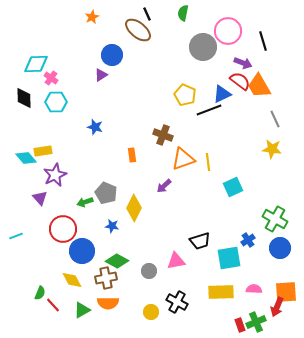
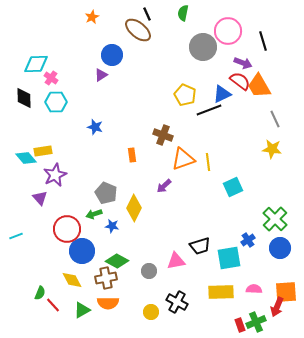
green arrow at (85, 202): moved 9 px right, 12 px down
green cross at (275, 219): rotated 15 degrees clockwise
red circle at (63, 229): moved 4 px right
black trapezoid at (200, 241): moved 5 px down
